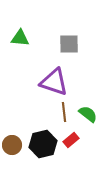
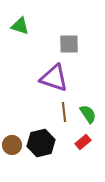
green triangle: moved 12 px up; rotated 12 degrees clockwise
purple triangle: moved 4 px up
green semicircle: rotated 18 degrees clockwise
red rectangle: moved 12 px right, 2 px down
black hexagon: moved 2 px left, 1 px up
